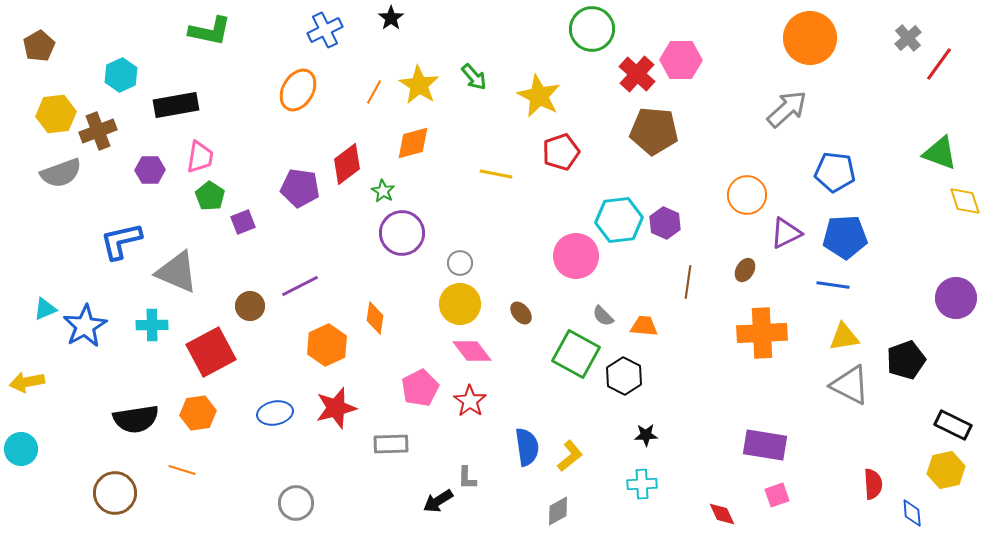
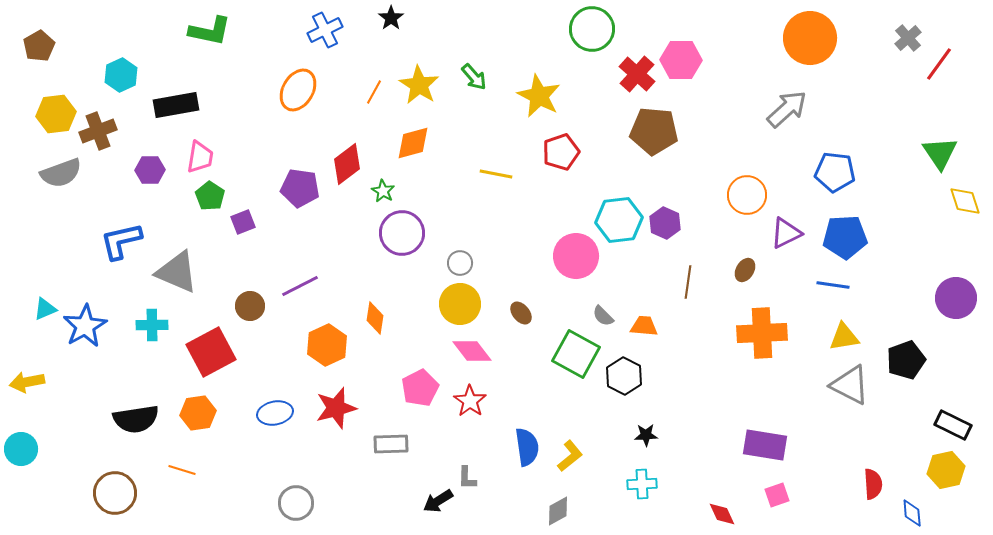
green triangle at (940, 153): rotated 36 degrees clockwise
